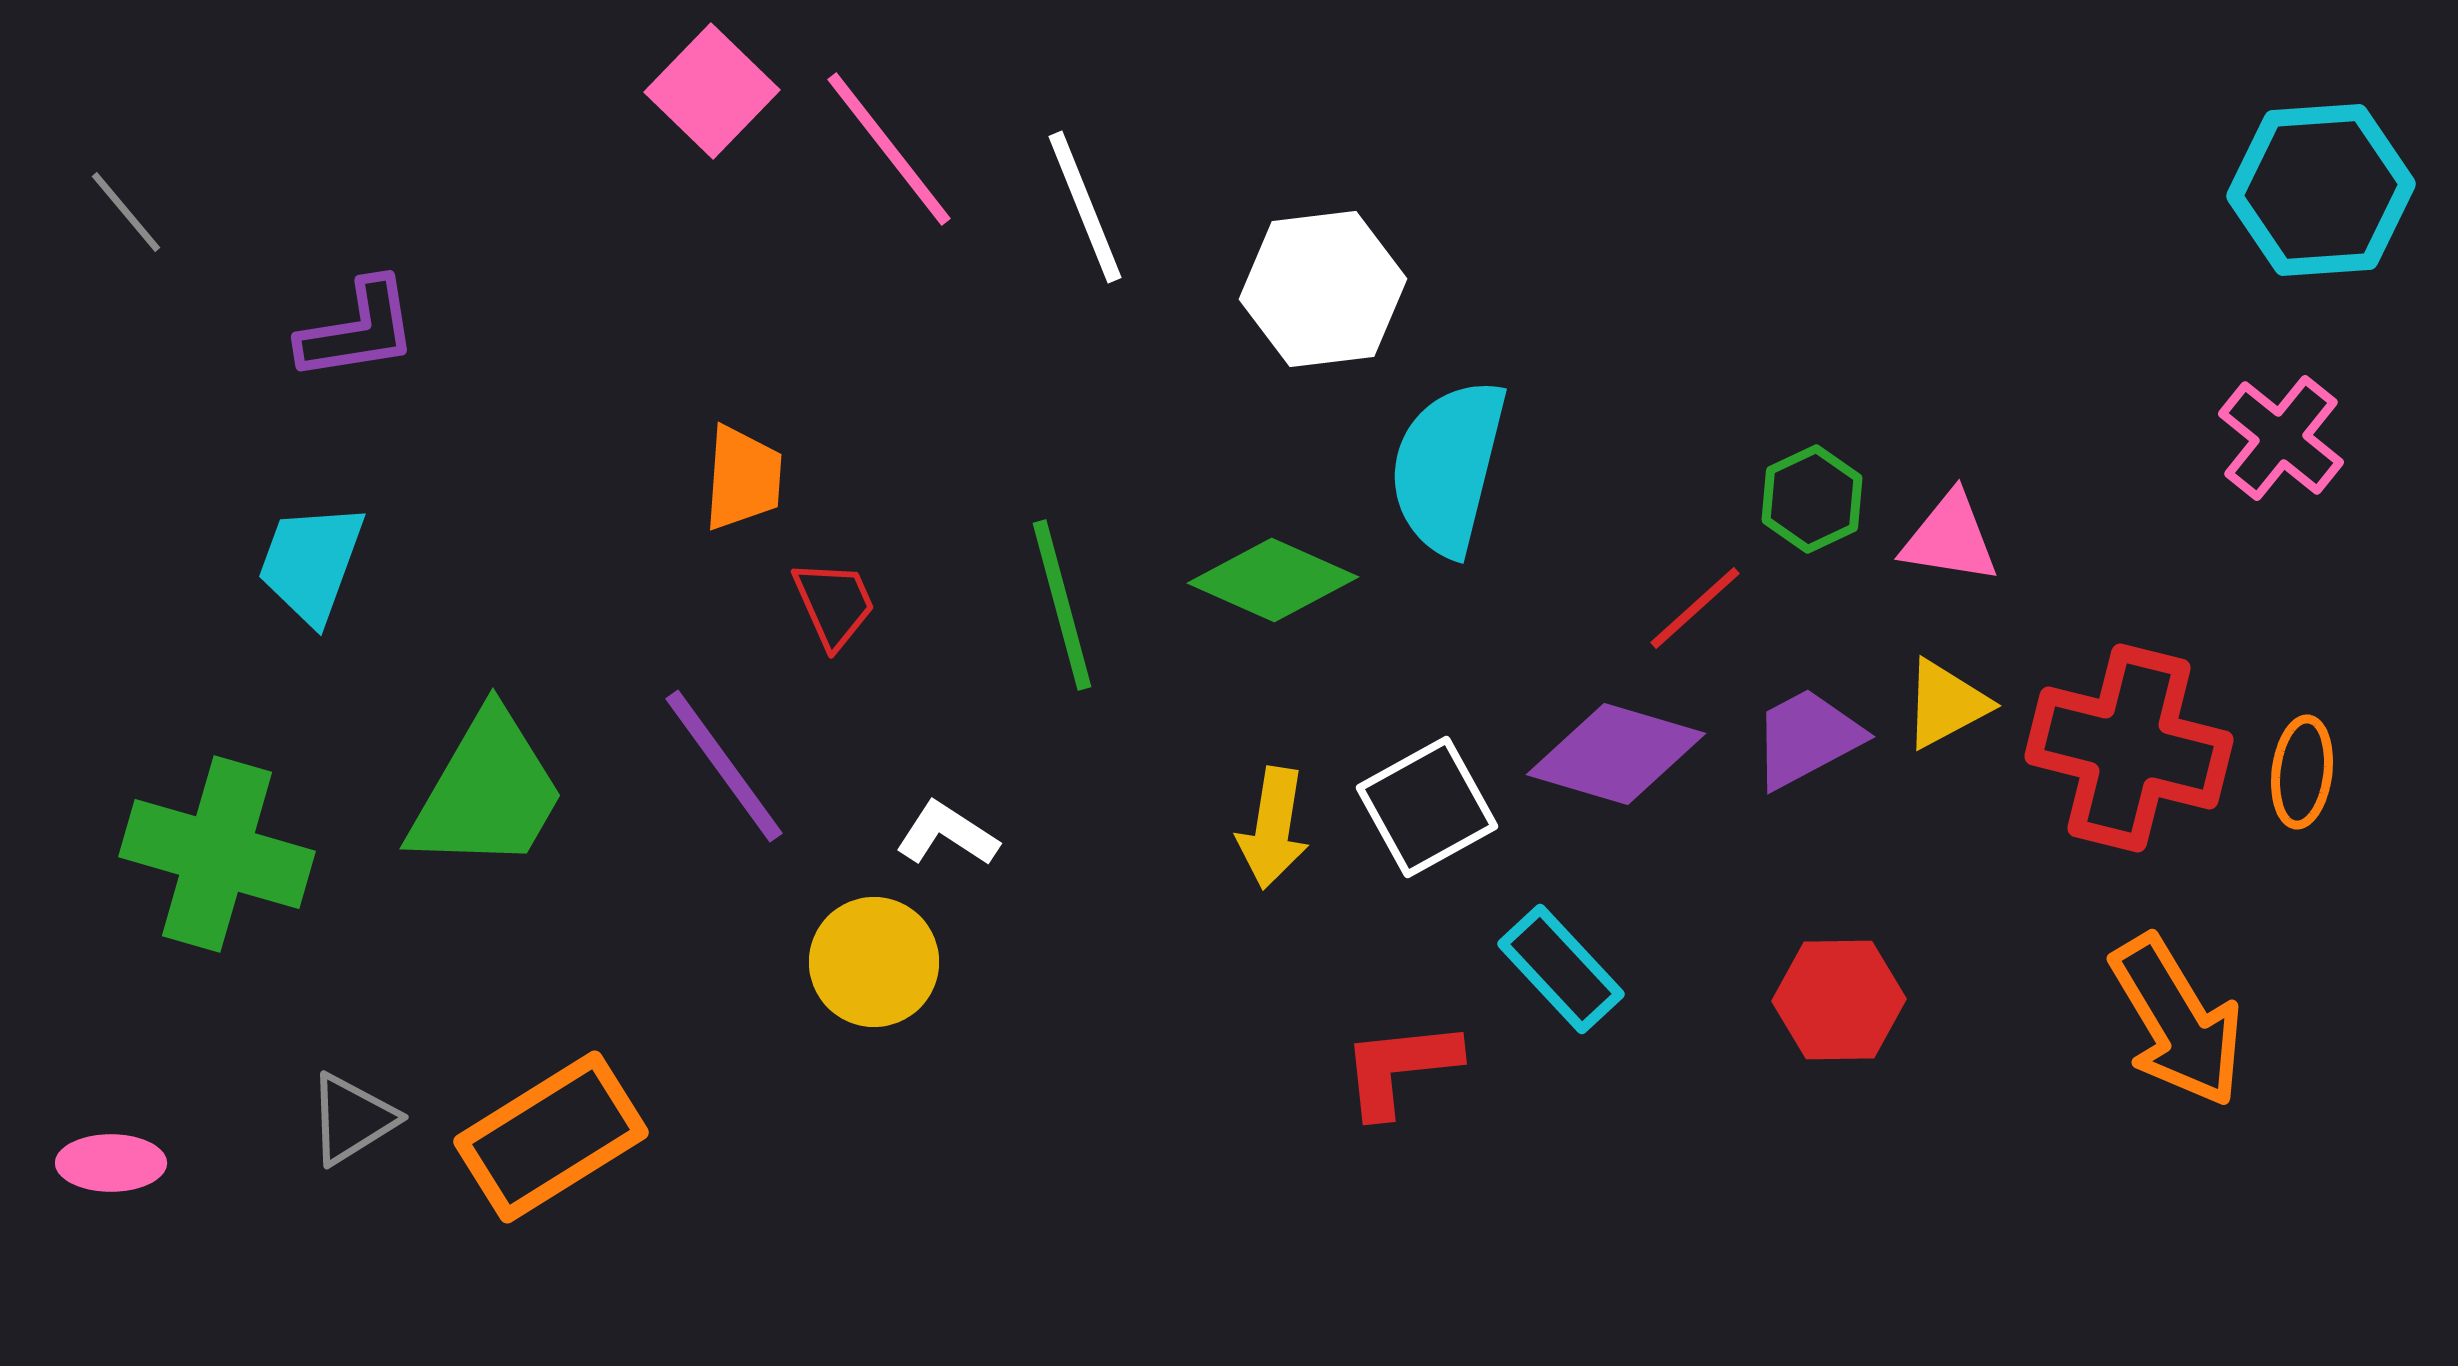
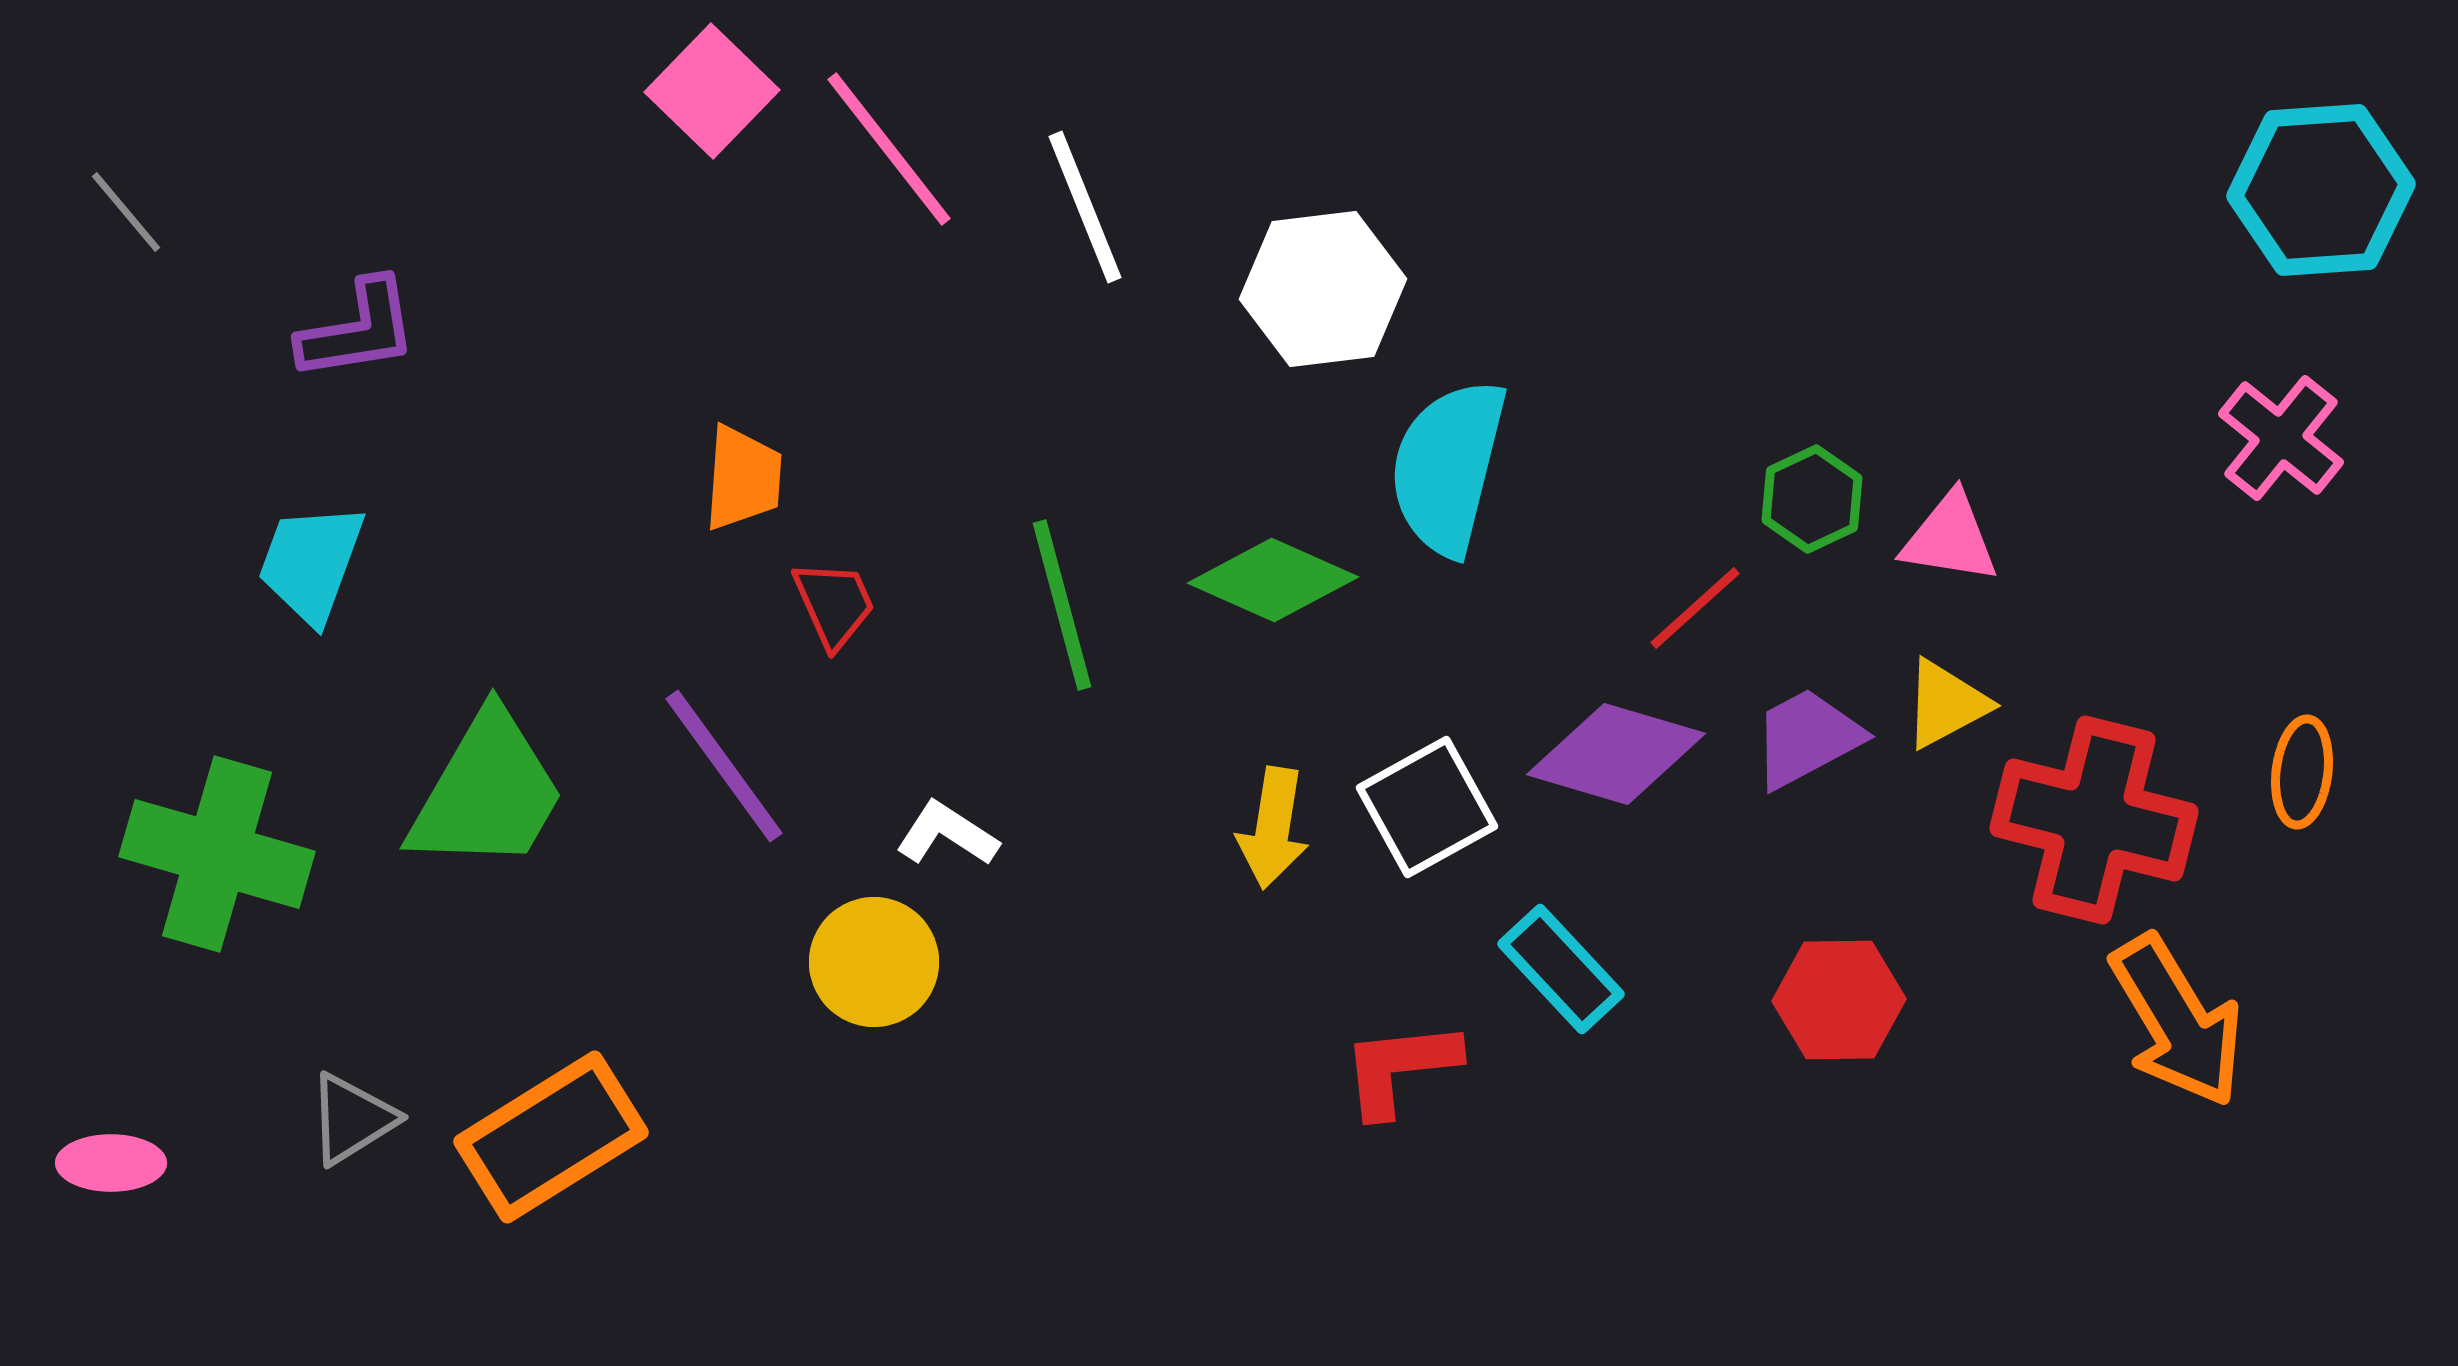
red cross: moved 35 px left, 72 px down
